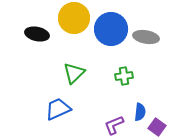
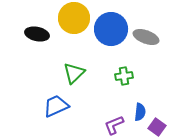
gray ellipse: rotated 10 degrees clockwise
blue trapezoid: moved 2 px left, 3 px up
